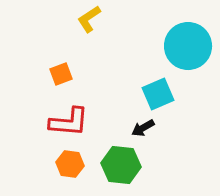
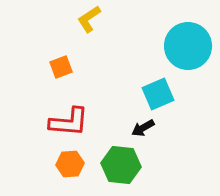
orange square: moved 7 px up
orange hexagon: rotated 12 degrees counterclockwise
